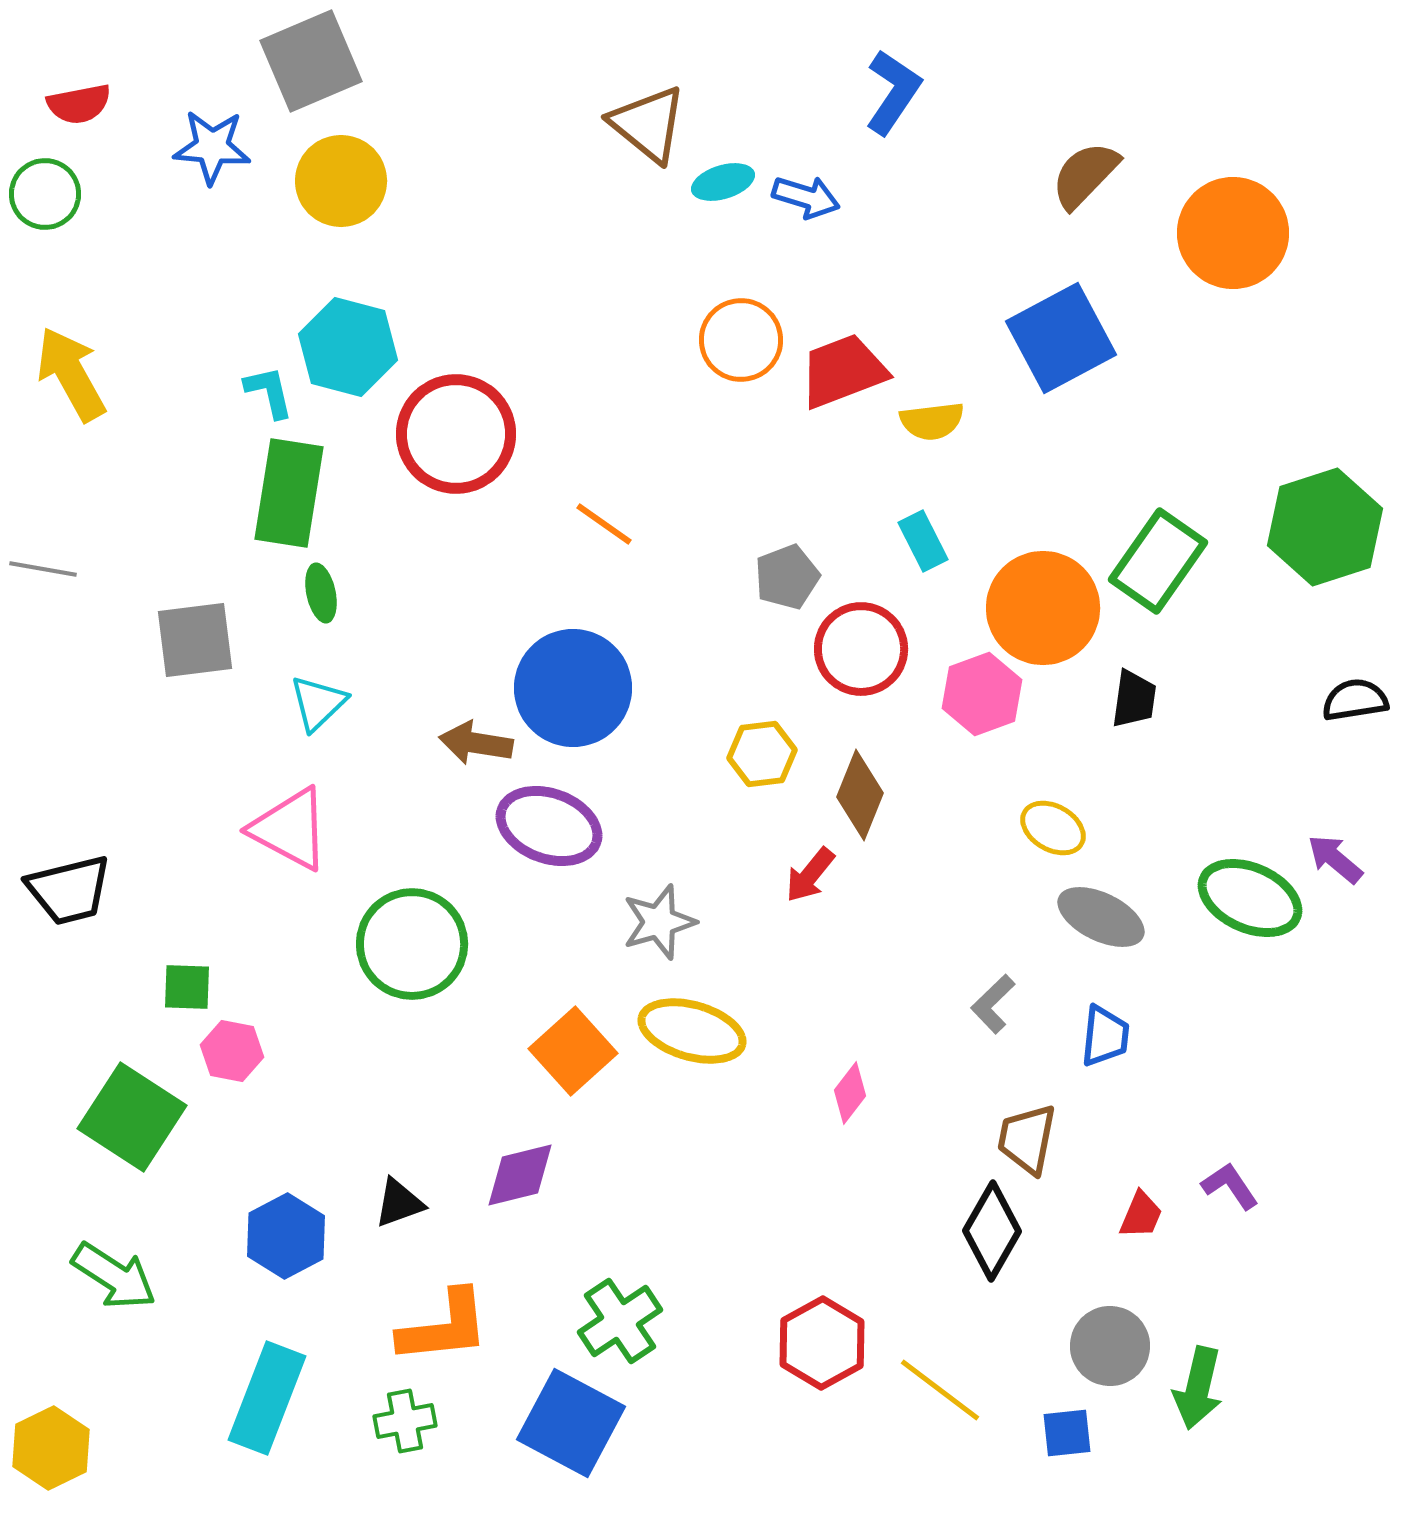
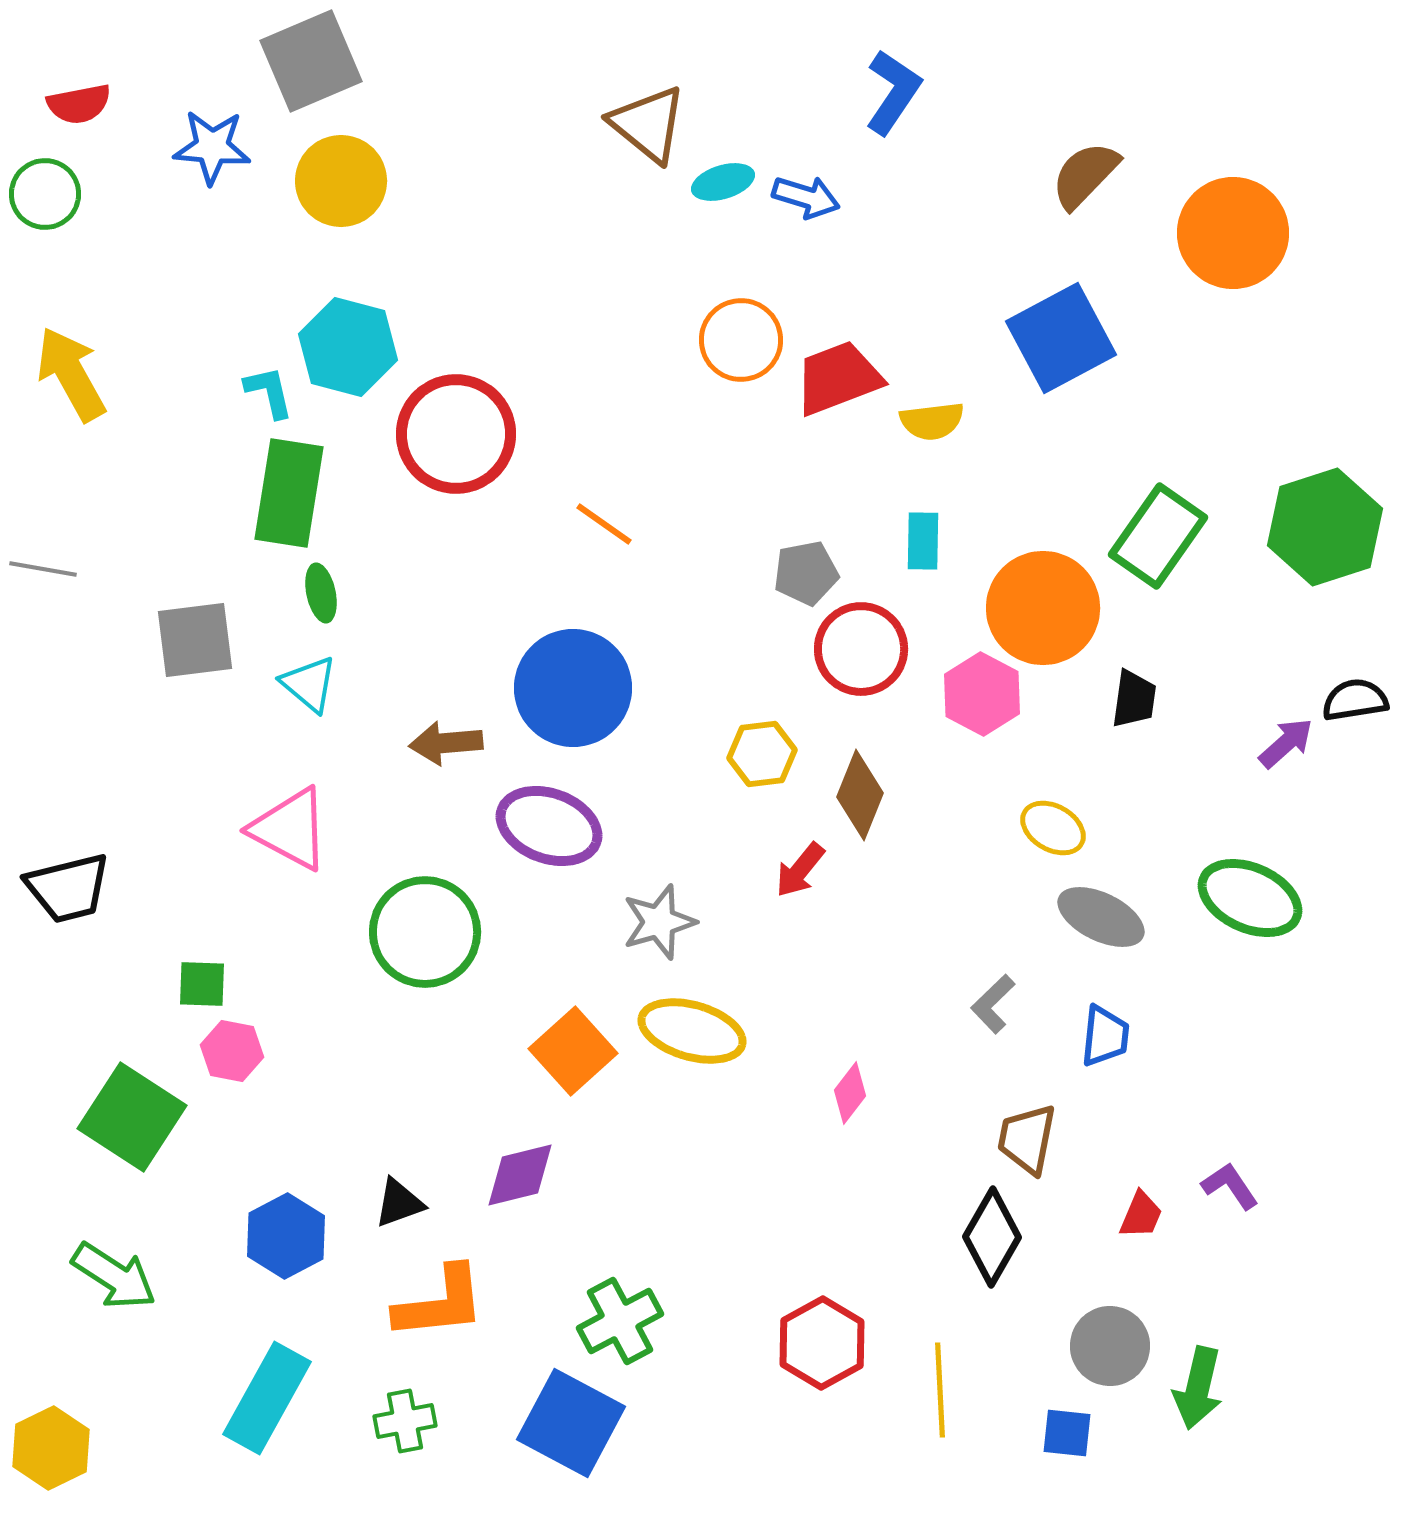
red trapezoid at (843, 371): moved 5 px left, 7 px down
cyan rectangle at (923, 541): rotated 28 degrees clockwise
green rectangle at (1158, 561): moved 25 px up
gray pentagon at (787, 577): moved 19 px right, 4 px up; rotated 10 degrees clockwise
pink hexagon at (982, 694): rotated 12 degrees counterclockwise
cyan triangle at (318, 703): moved 9 px left, 19 px up; rotated 36 degrees counterclockwise
brown arrow at (476, 743): moved 30 px left; rotated 14 degrees counterclockwise
purple arrow at (1335, 859): moved 49 px left, 116 px up; rotated 98 degrees clockwise
red arrow at (810, 875): moved 10 px left, 5 px up
black trapezoid at (69, 890): moved 1 px left, 2 px up
green circle at (412, 944): moved 13 px right, 12 px up
green square at (187, 987): moved 15 px right, 3 px up
black diamond at (992, 1231): moved 6 px down
green cross at (620, 1321): rotated 6 degrees clockwise
orange L-shape at (444, 1327): moved 4 px left, 24 px up
yellow line at (940, 1390): rotated 50 degrees clockwise
cyan rectangle at (267, 1398): rotated 8 degrees clockwise
blue square at (1067, 1433): rotated 12 degrees clockwise
